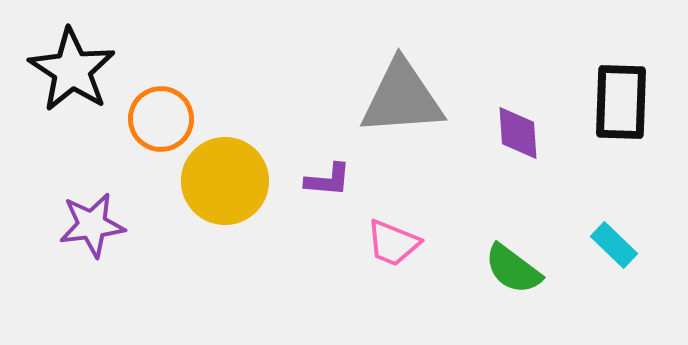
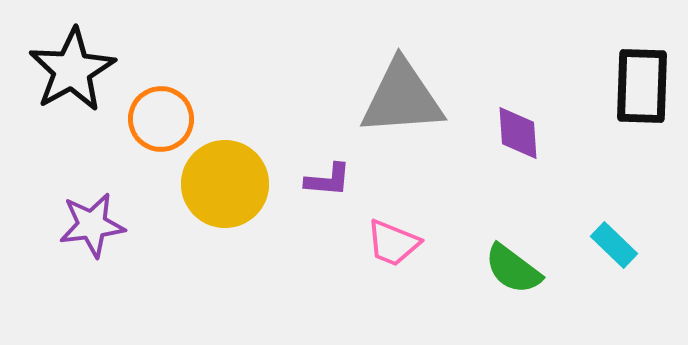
black star: rotated 10 degrees clockwise
black rectangle: moved 21 px right, 16 px up
yellow circle: moved 3 px down
